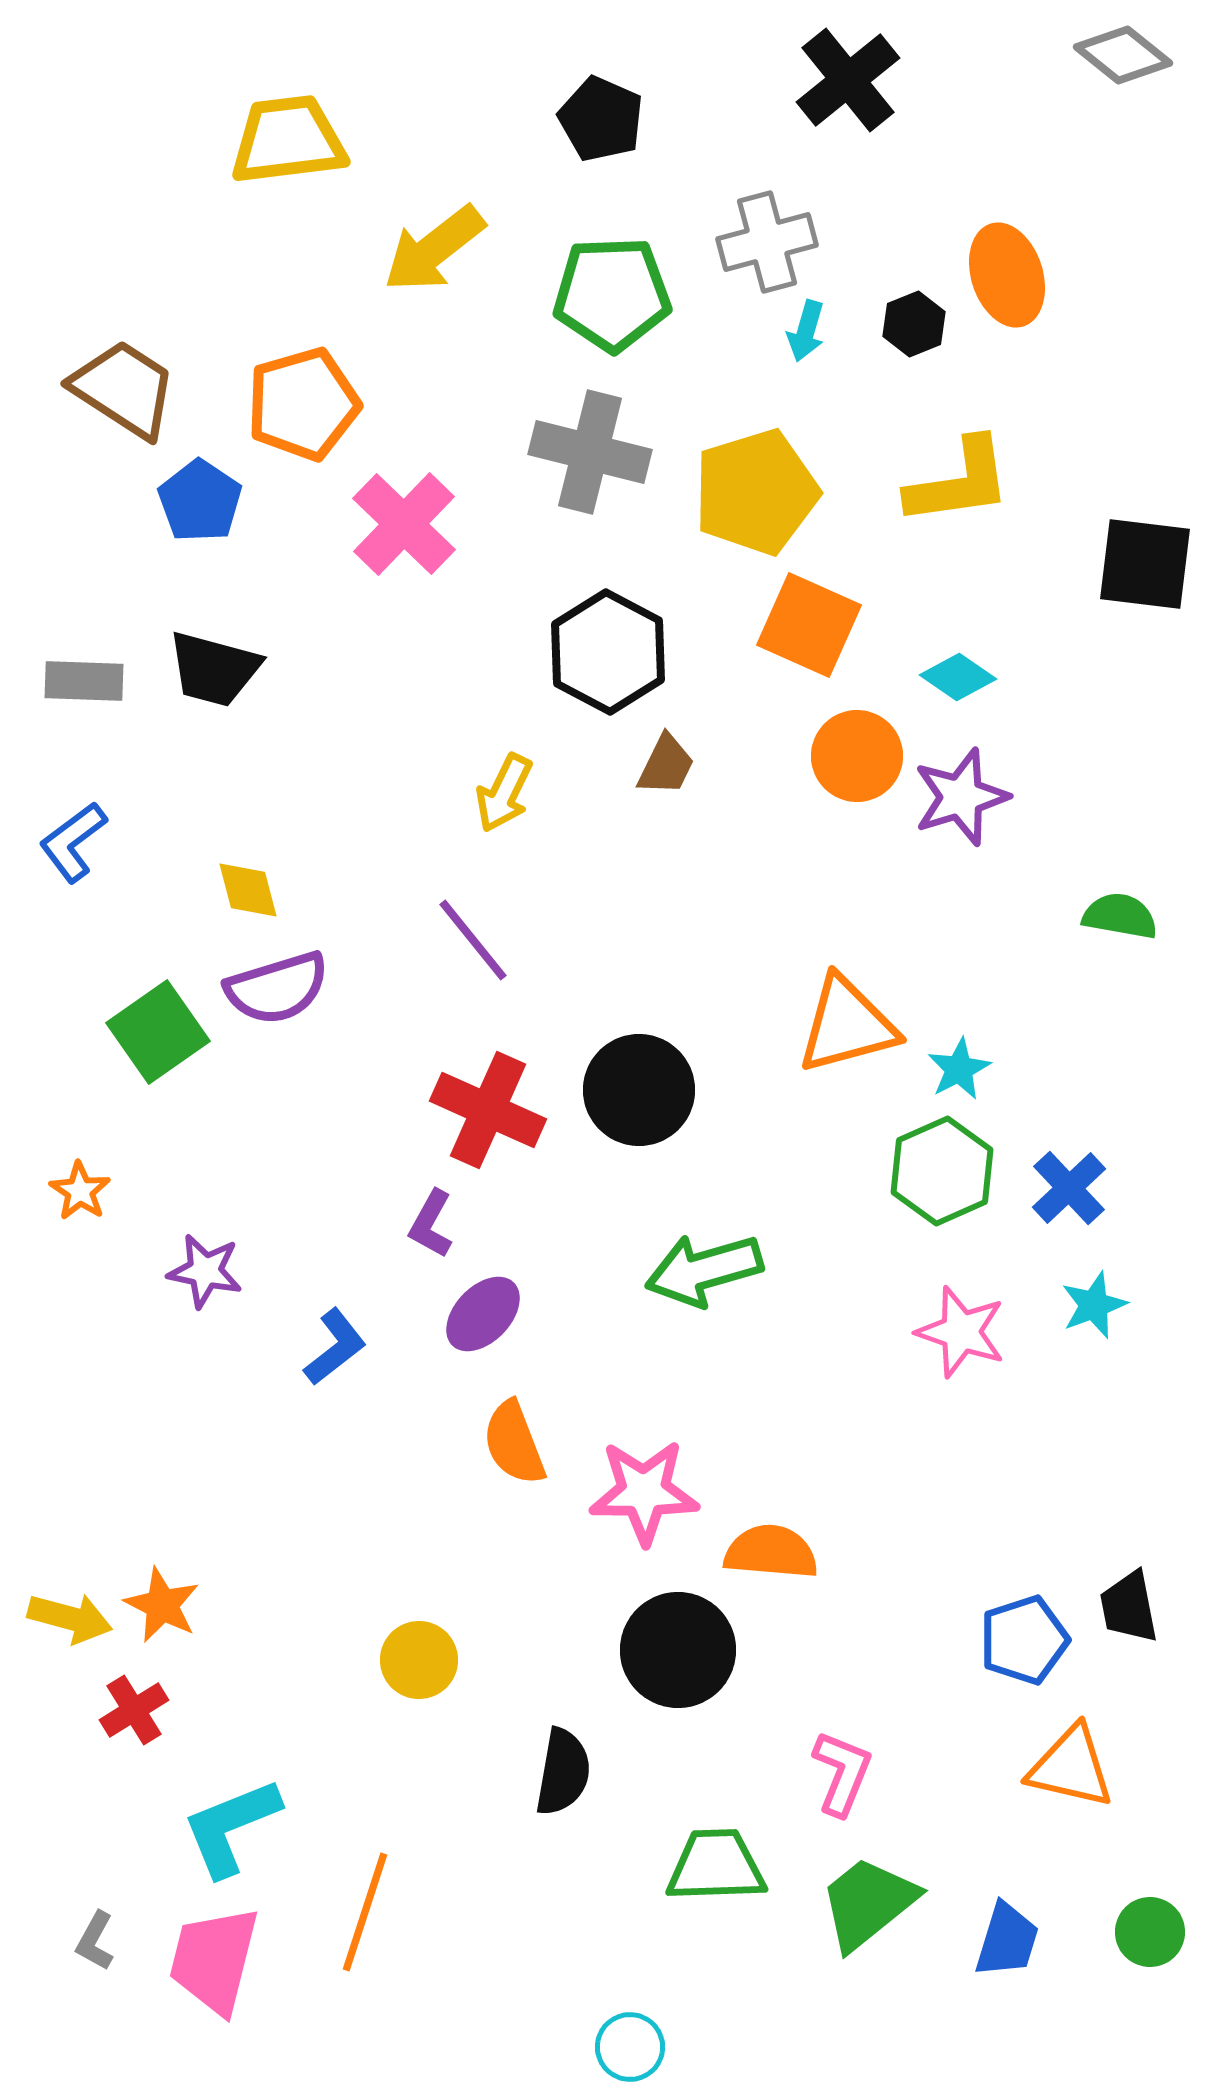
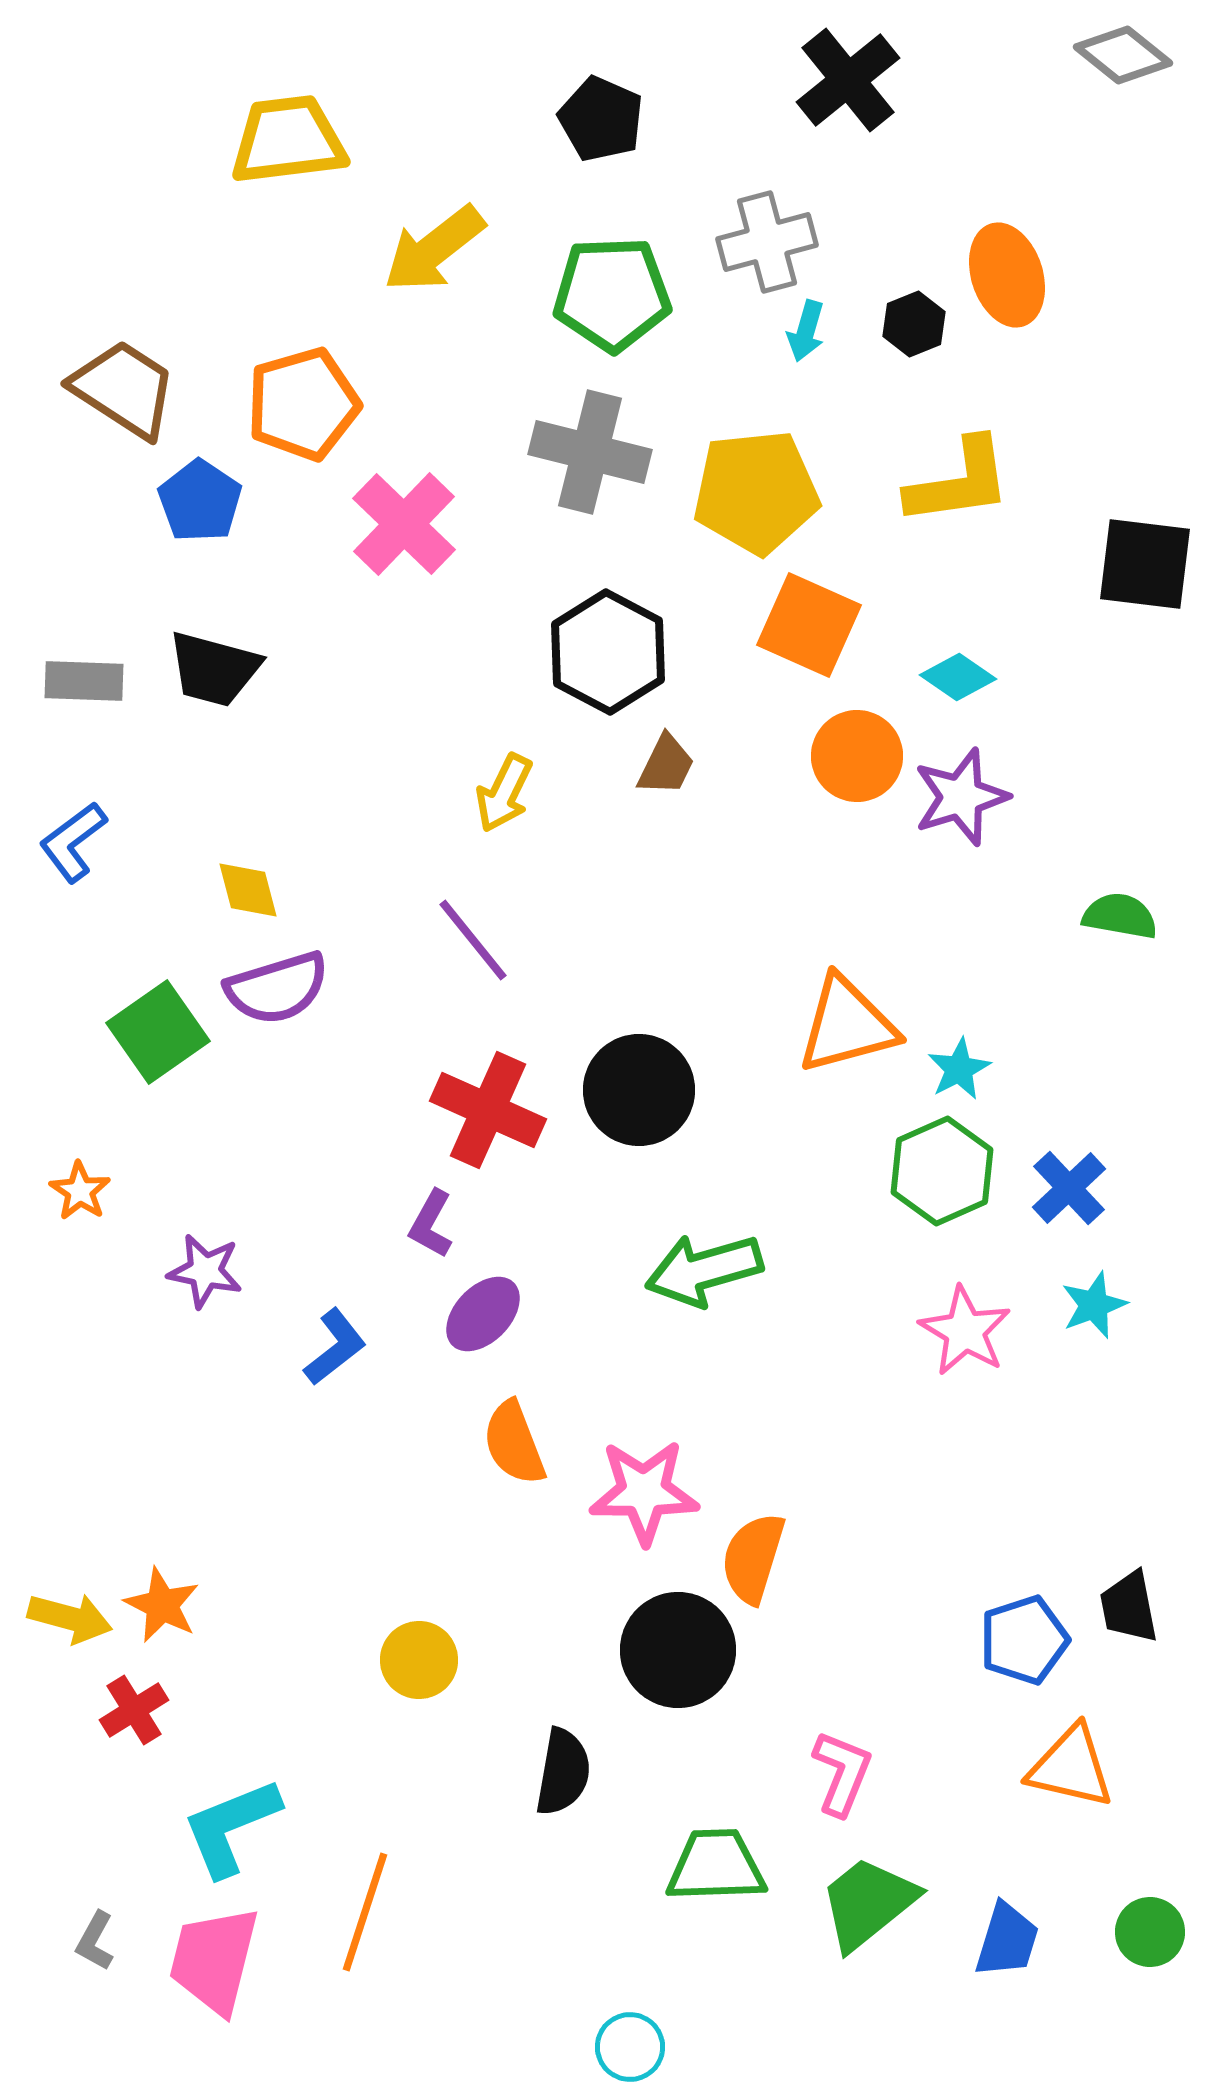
yellow pentagon at (756, 492): rotated 11 degrees clockwise
pink star at (961, 1332): moved 4 px right, 1 px up; rotated 12 degrees clockwise
orange semicircle at (771, 1552): moved 18 px left, 6 px down; rotated 78 degrees counterclockwise
